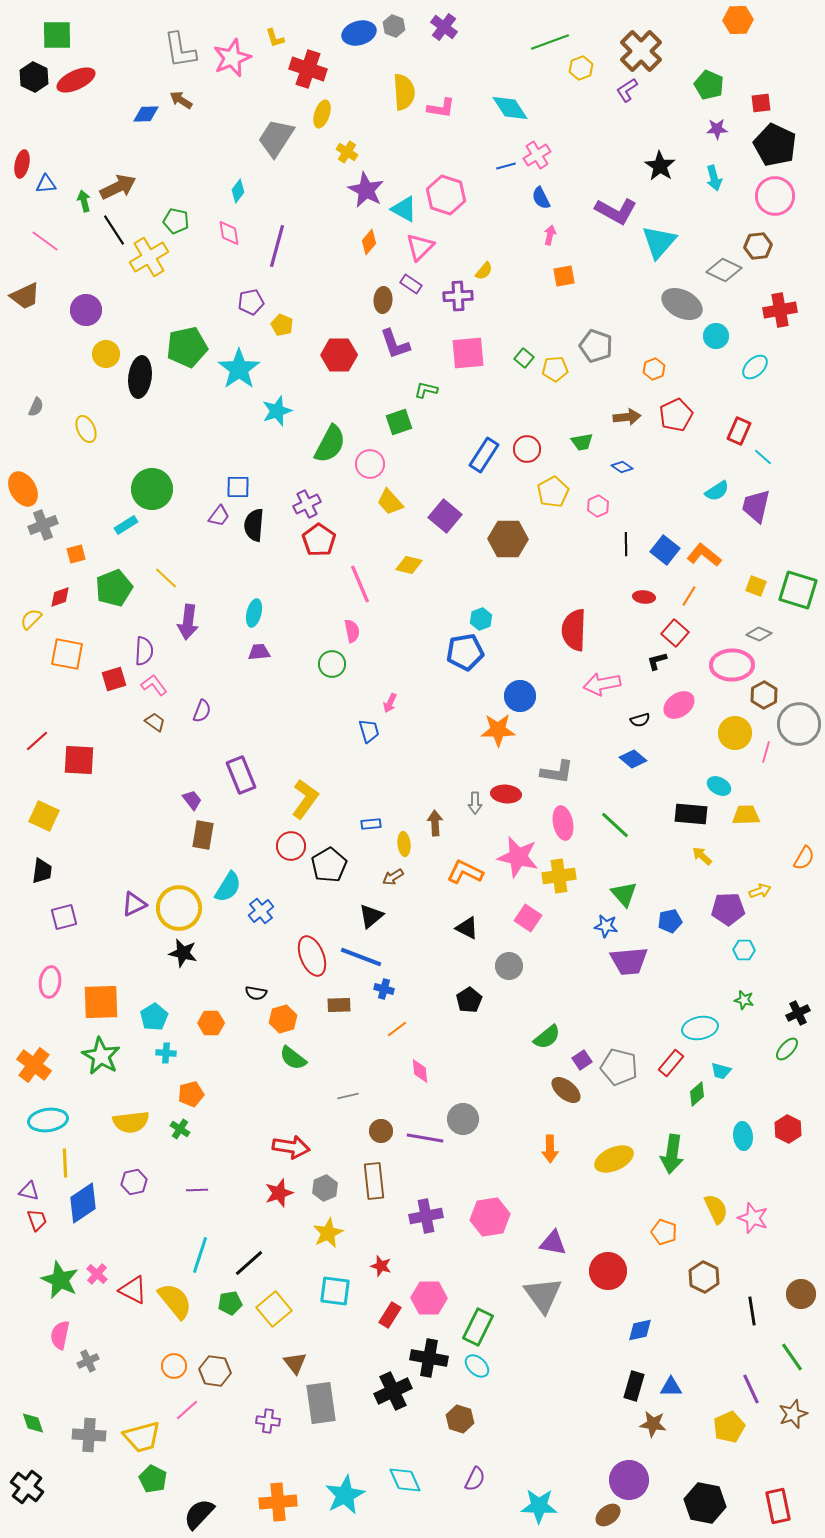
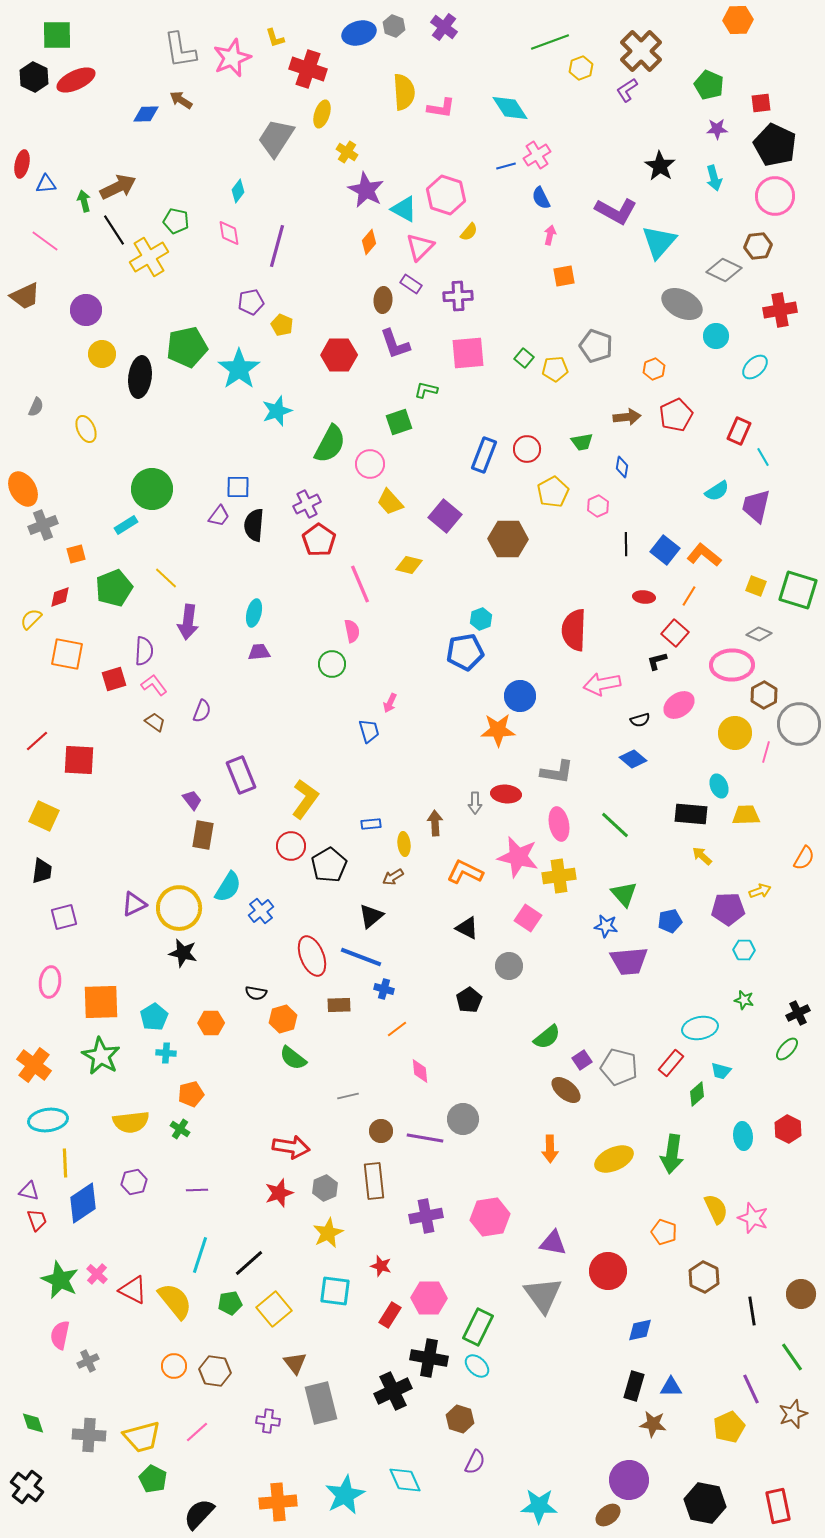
yellow semicircle at (484, 271): moved 15 px left, 39 px up
yellow circle at (106, 354): moved 4 px left
blue rectangle at (484, 455): rotated 12 degrees counterclockwise
cyan line at (763, 457): rotated 18 degrees clockwise
blue diamond at (622, 467): rotated 65 degrees clockwise
cyan ellipse at (719, 786): rotated 40 degrees clockwise
pink ellipse at (563, 823): moved 4 px left, 1 px down
gray rectangle at (321, 1403): rotated 6 degrees counterclockwise
pink line at (187, 1410): moved 10 px right, 22 px down
purple semicircle at (475, 1479): moved 17 px up
